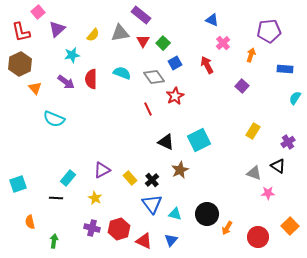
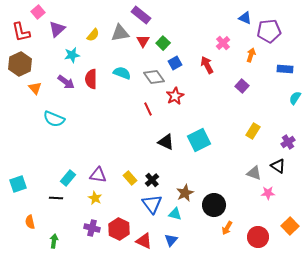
blue triangle at (212, 20): moved 33 px right, 2 px up
purple triangle at (102, 170): moved 4 px left, 5 px down; rotated 36 degrees clockwise
brown star at (180, 170): moved 5 px right, 23 px down
black circle at (207, 214): moved 7 px right, 9 px up
red hexagon at (119, 229): rotated 15 degrees counterclockwise
